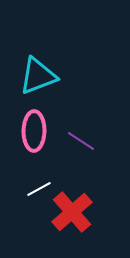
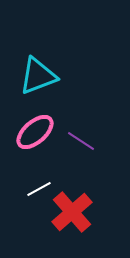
pink ellipse: moved 1 px right, 1 px down; rotated 48 degrees clockwise
